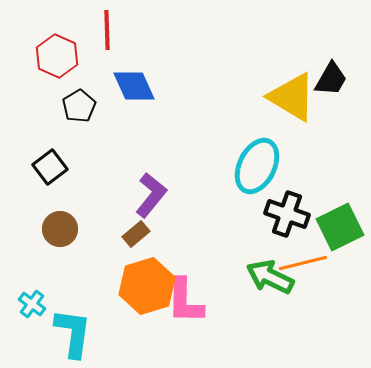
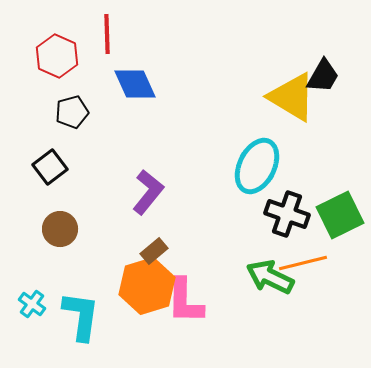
red line: moved 4 px down
black trapezoid: moved 8 px left, 3 px up
blue diamond: moved 1 px right, 2 px up
black pentagon: moved 7 px left, 6 px down; rotated 16 degrees clockwise
purple L-shape: moved 3 px left, 3 px up
green square: moved 12 px up
brown rectangle: moved 18 px right, 17 px down
cyan L-shape: moved 8 px right, 17 px up
